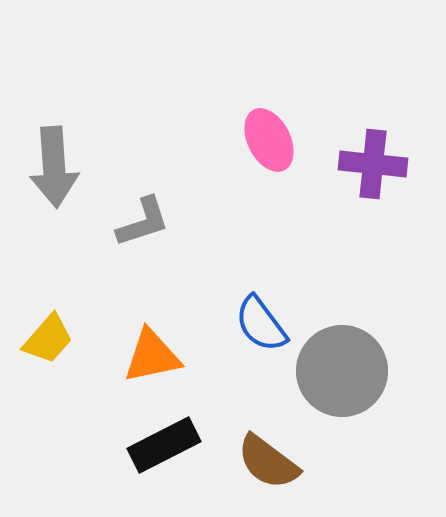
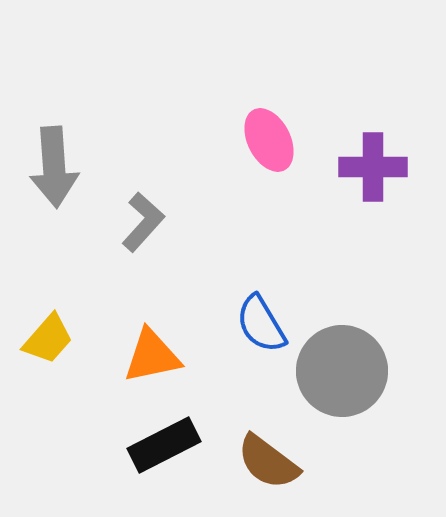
purple cross: moved 3 px down; rotated 6 degrees counterclockwise
gray L-shape: rotated 30 degrees counterclockwise
blue semicircle: rotated 6 degrees clockwise
